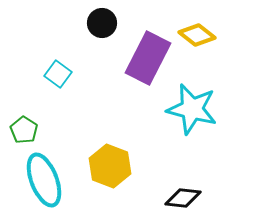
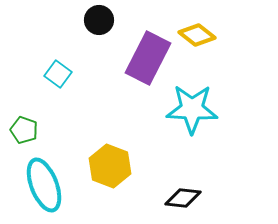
black circle: moved 3 px left, 3 px up
cyan star: rotated 12 degrees counterclockwise
green pentagon: rotated 12 degrees counterclockwise
cyan ellipse: moved 5 px down
